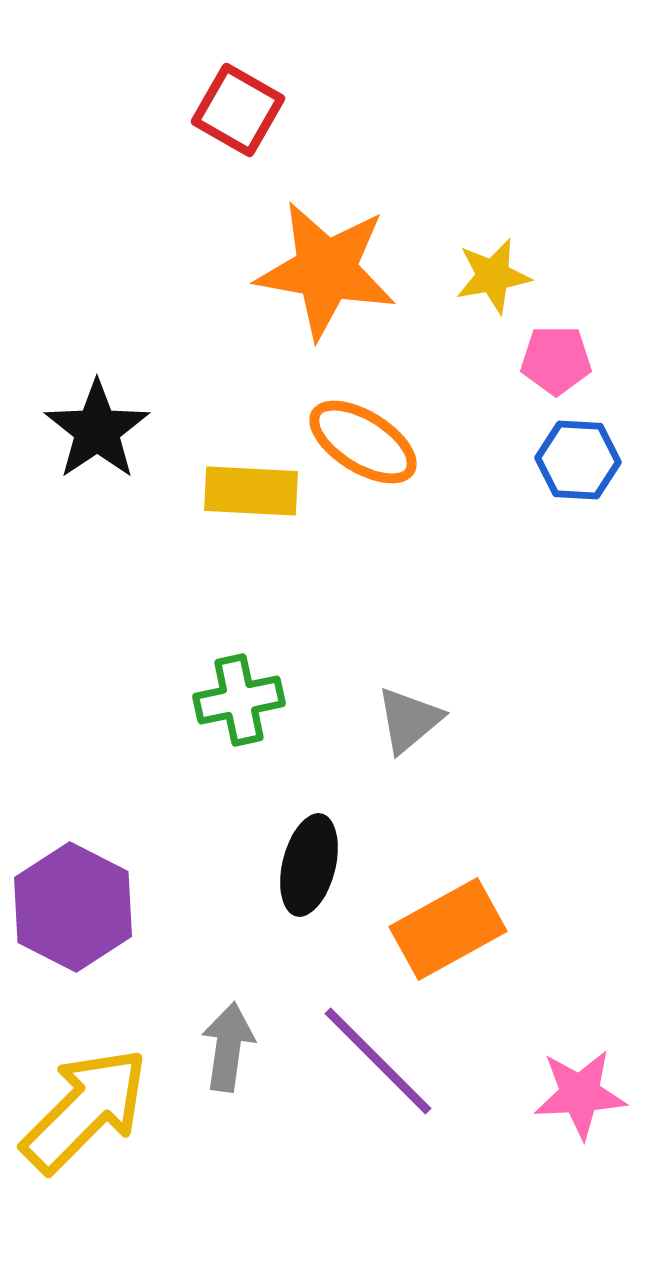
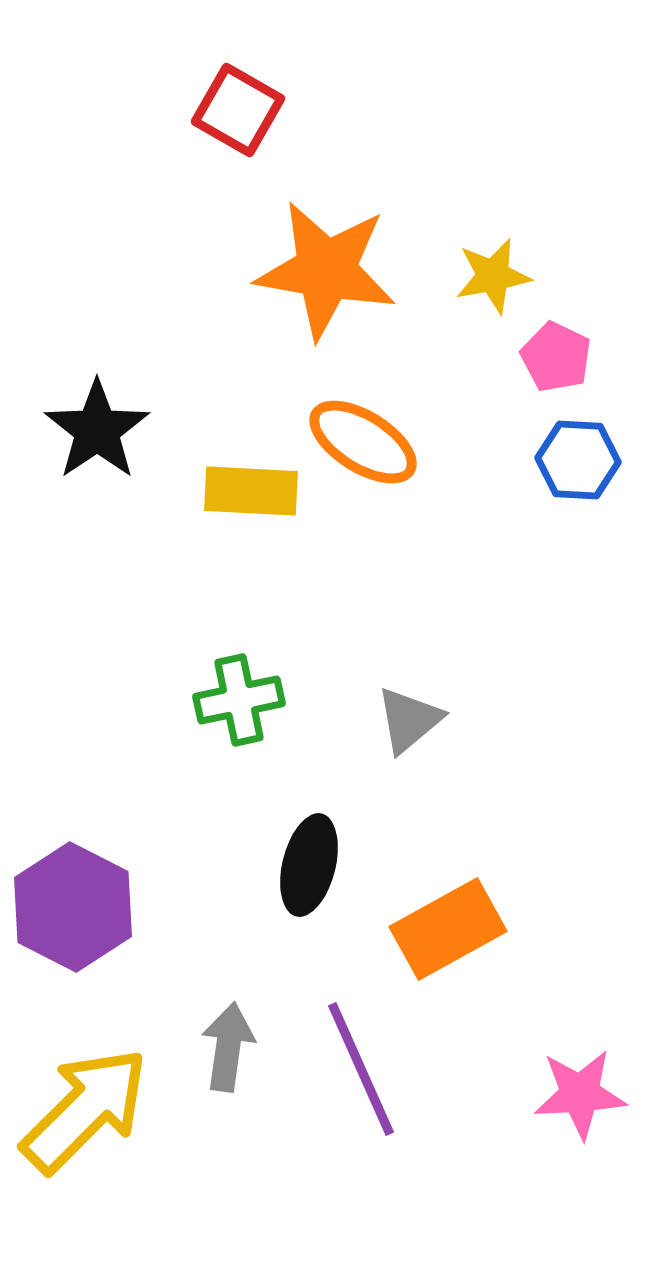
pink pentagon: moved 3 px up; rotated 26 degrees clockwise
purple line: moved 17 px left, 8 px down; rotated 21 degrees clockwise
